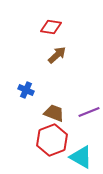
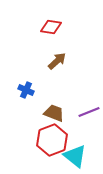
brown arrow: moved 6 px down
cyan triangle: moved 6 px left, 1 px up; rotated 10 degrees clockwise
